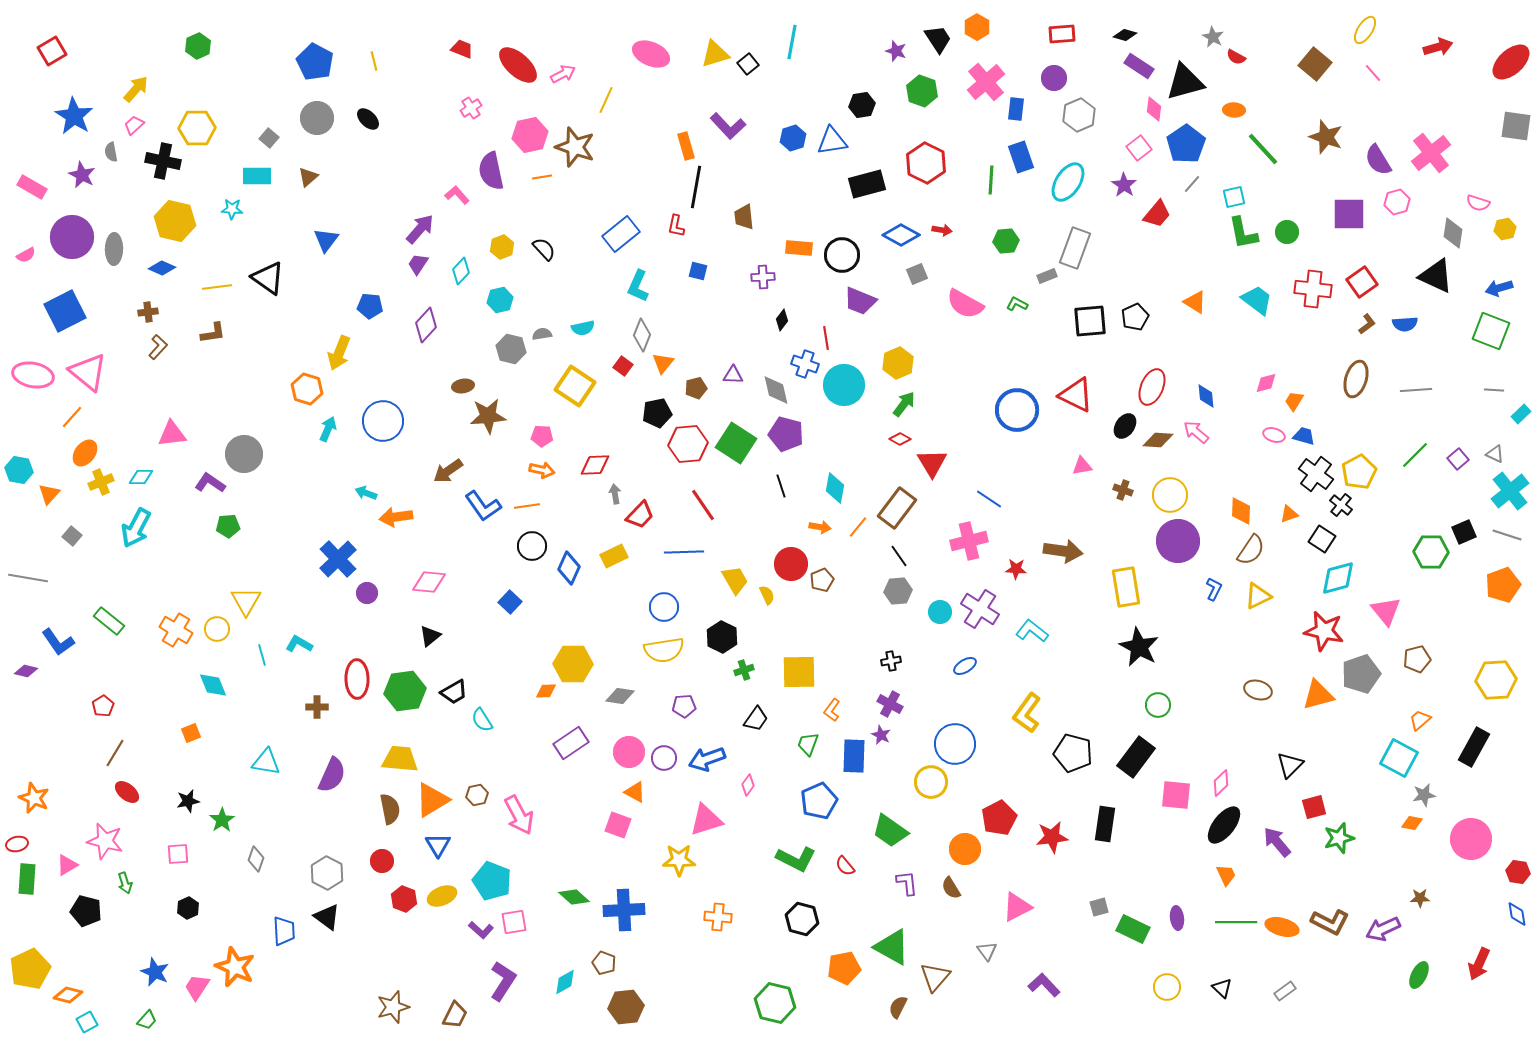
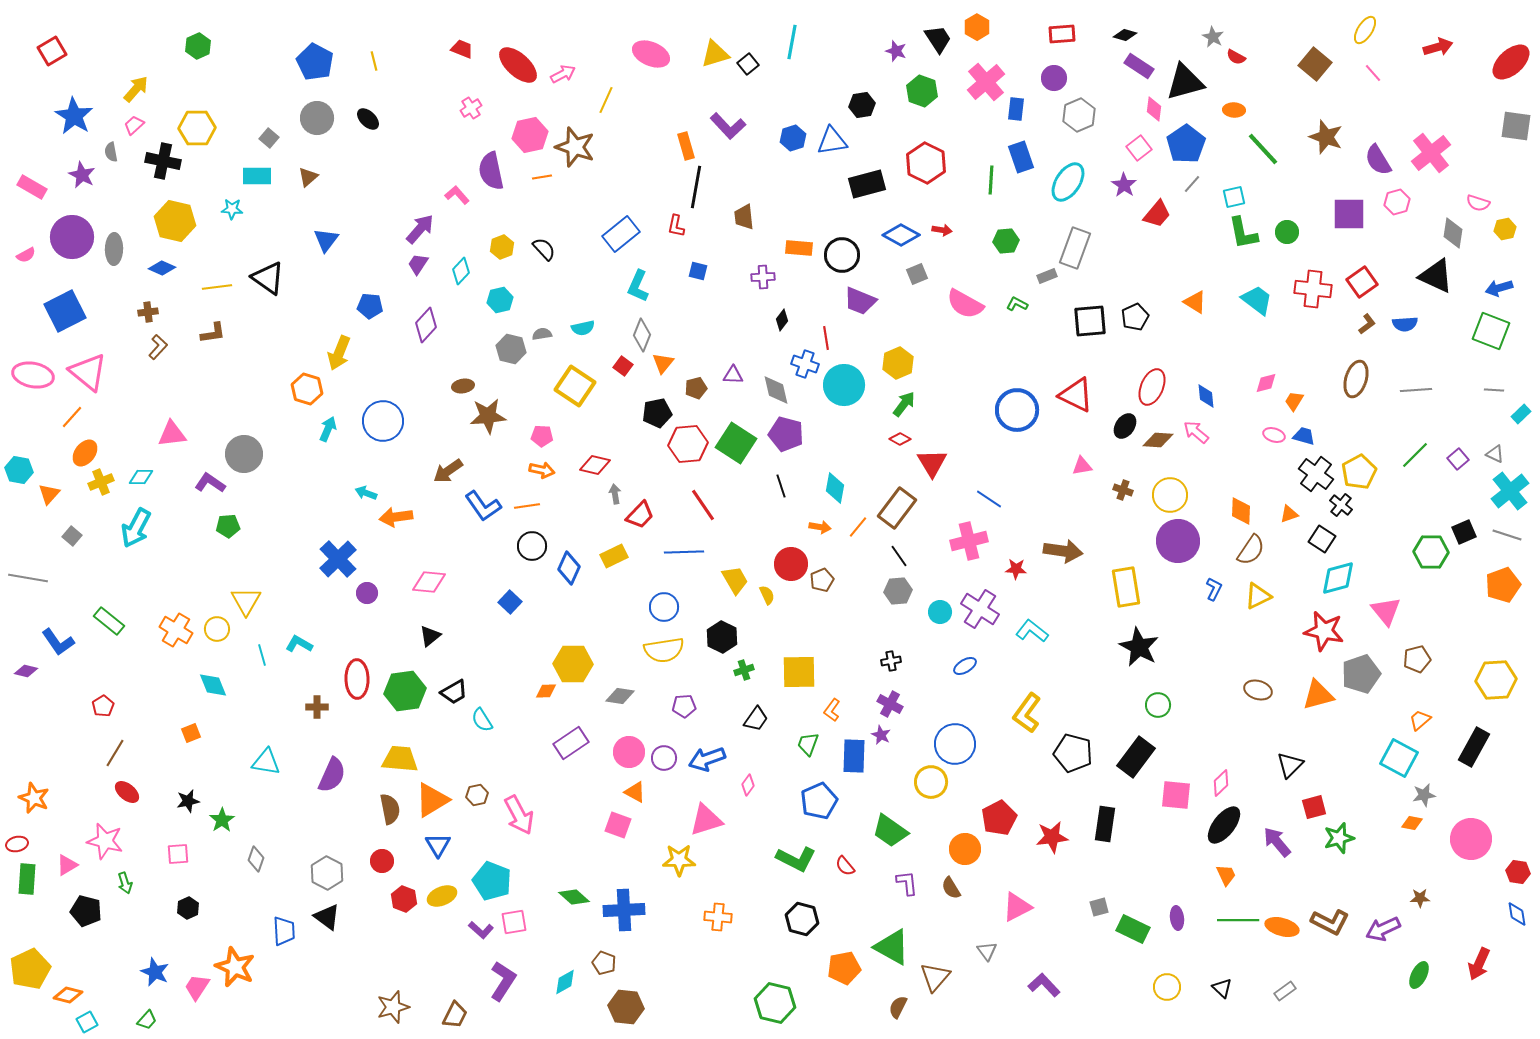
red diamond at (595, 465): rotated 16 degrees clockwise
green line at (1236, 922): moved 2 px right, 2 px up
brown hexagon at (626, 1007): rotated 12 degrees clockwise
